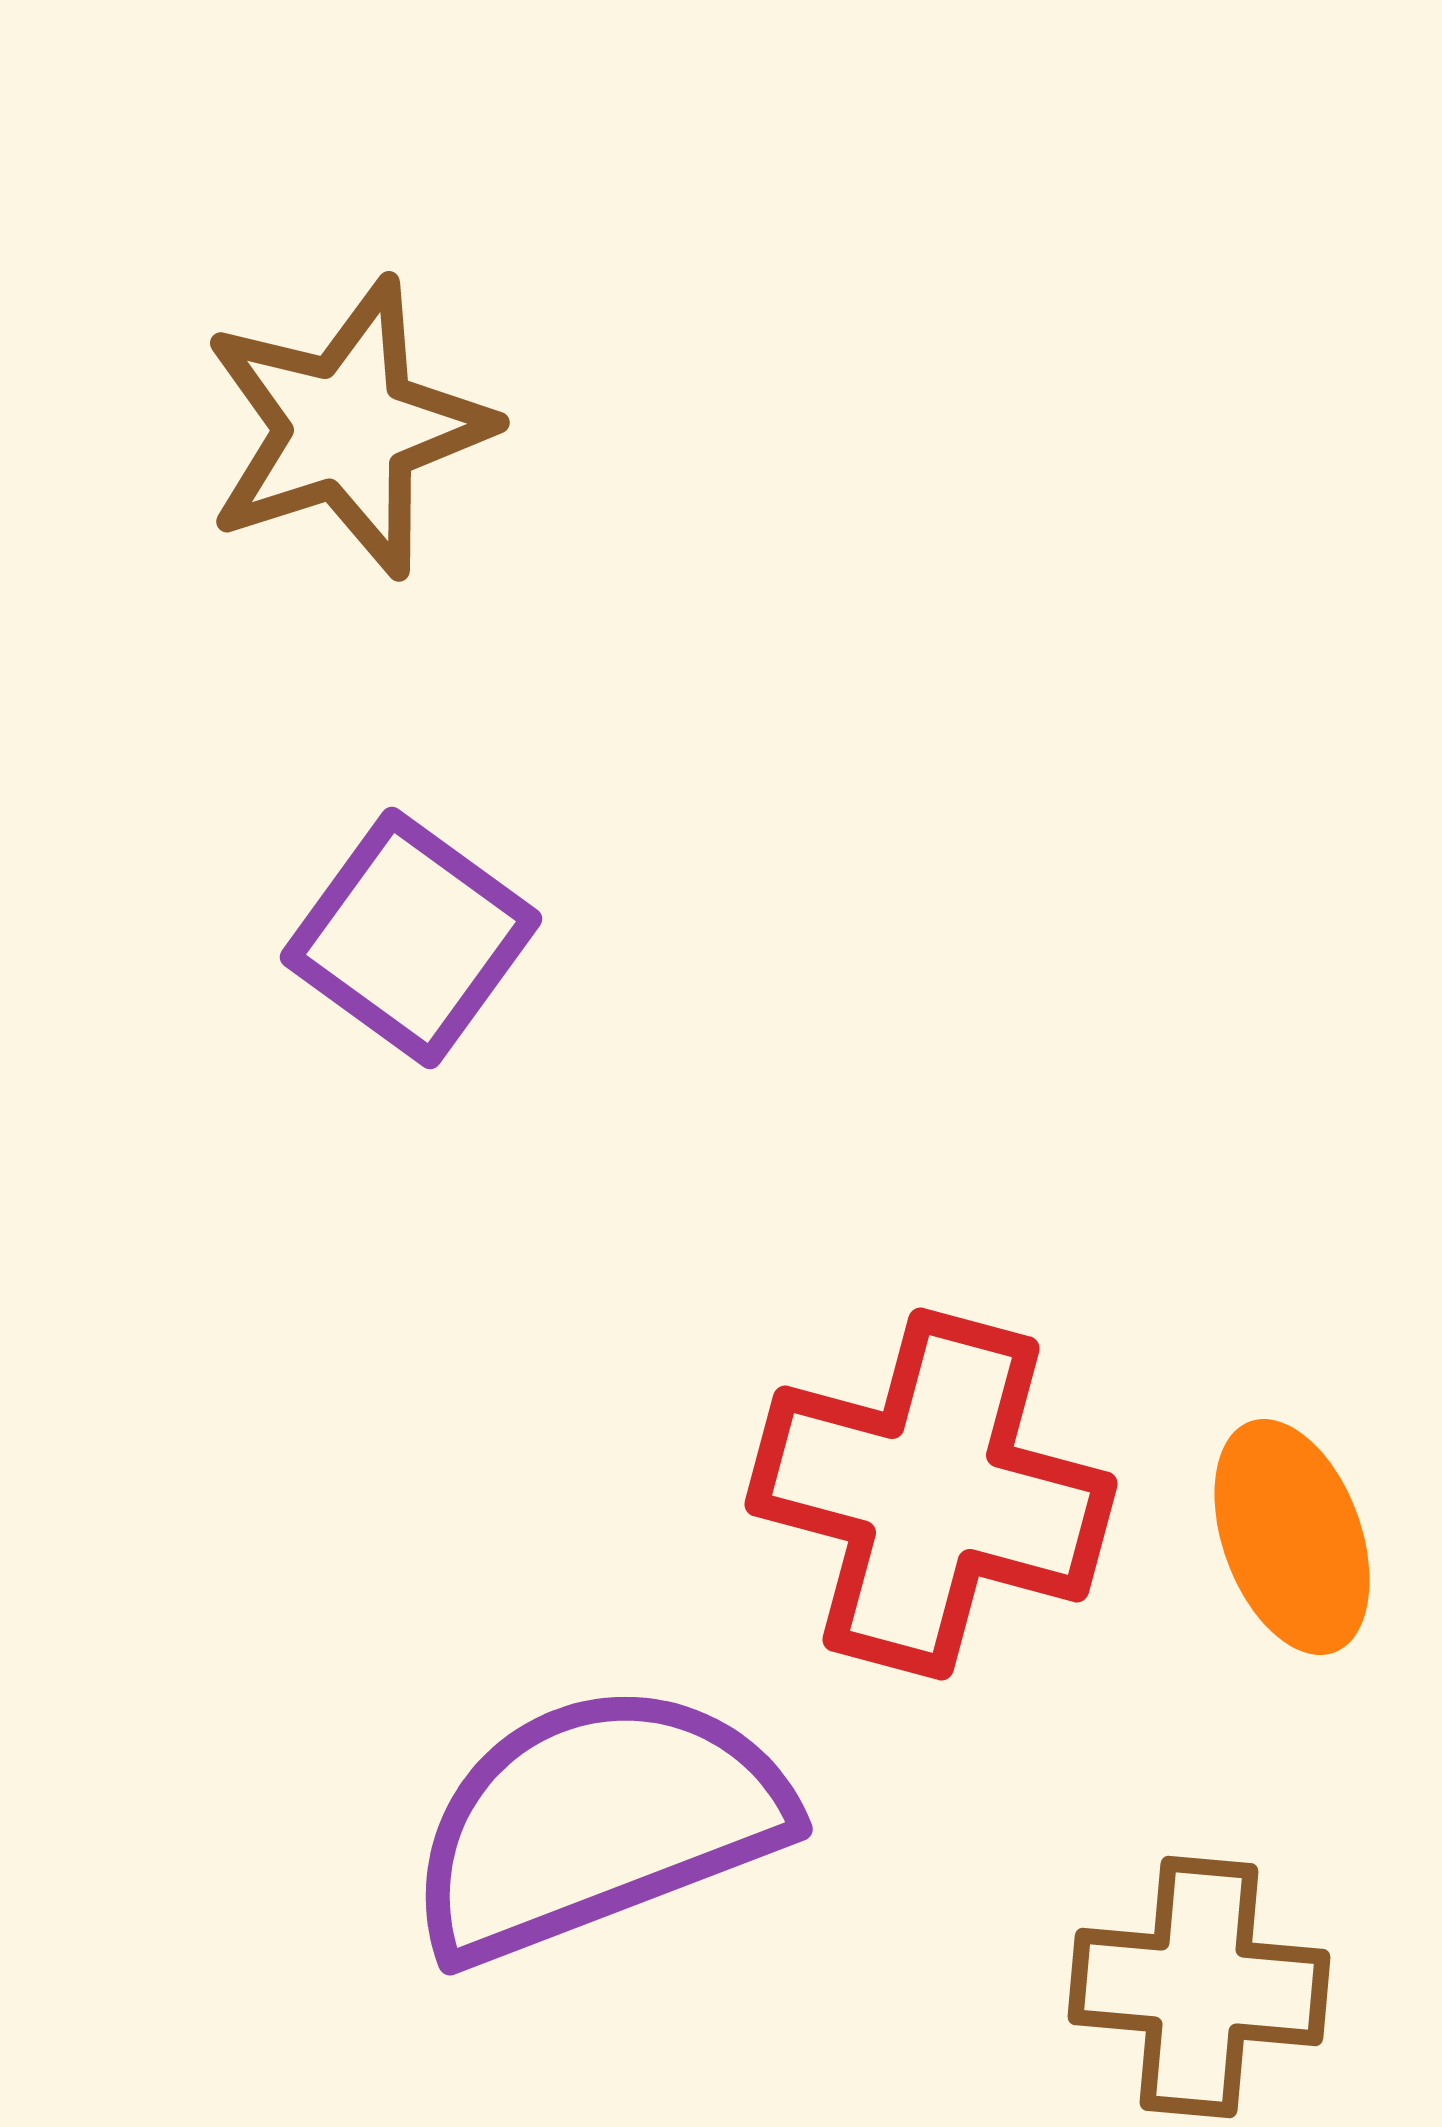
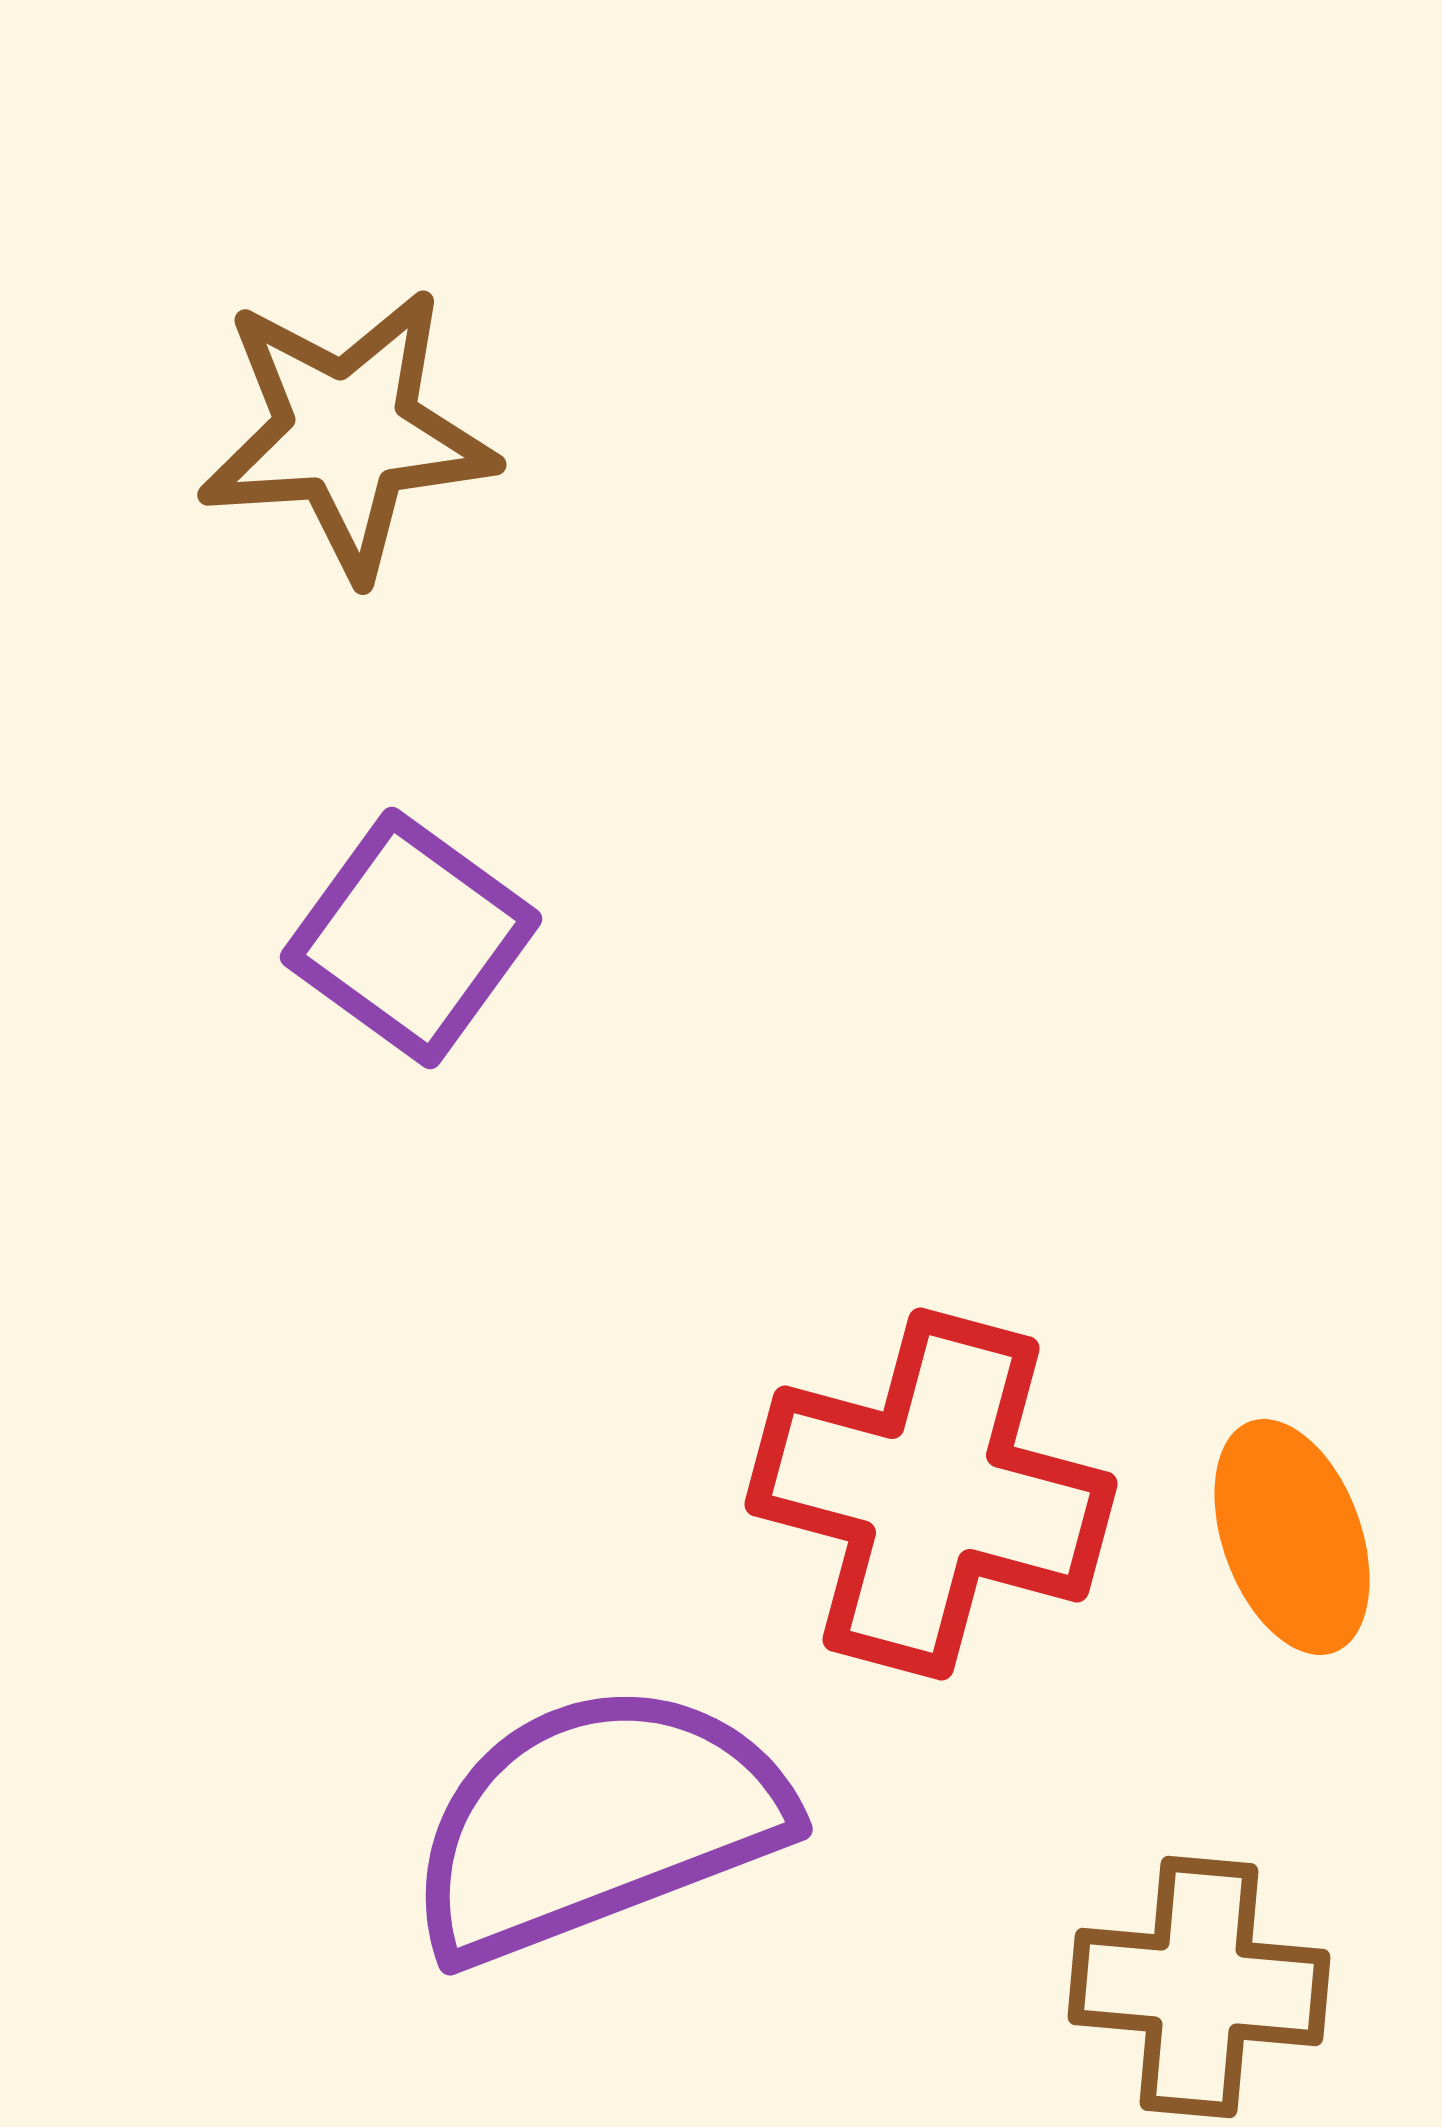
brown star: moved 5 px down; rotated 14 degrees clockwise
